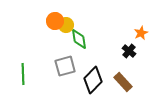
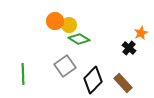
yellow circle: moved 3 px right
green diamond: rotated 50 degrees counterclockwise
black cross: moved 3 px up
gray square: rotated 20 degrees counterclockwise
brown rectangle: moved 1 px down
